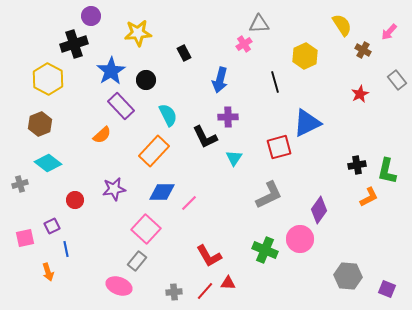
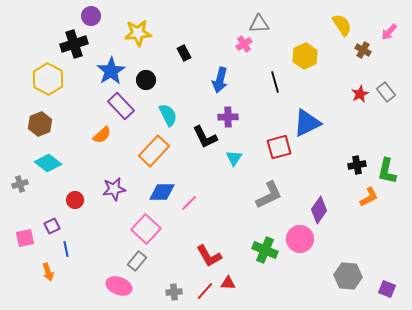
gray rectangle at (397, 80): moved 11 px left, 12 px down
